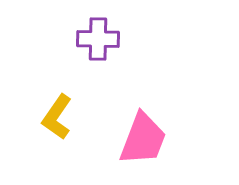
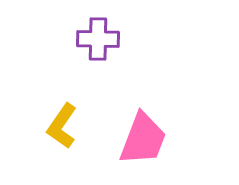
yellow L-shape: moved 5 px right, 9 px down
